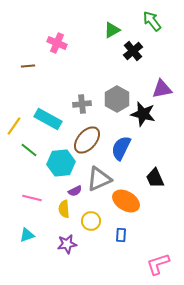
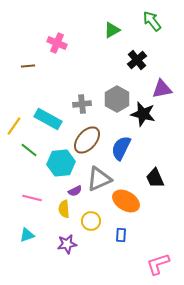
black cross: moved 4 px right, 9 px down
